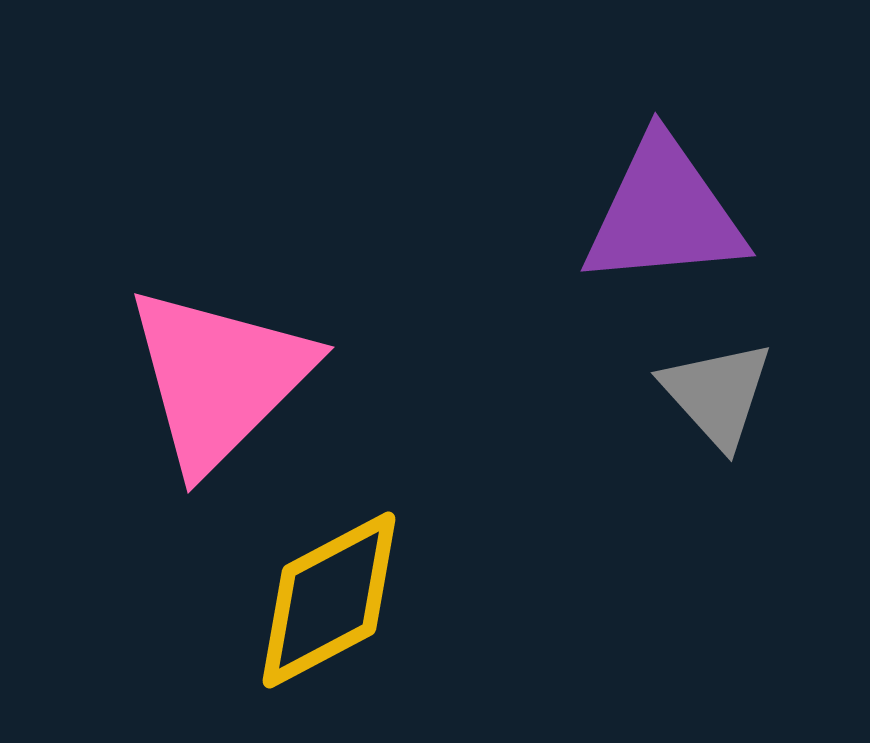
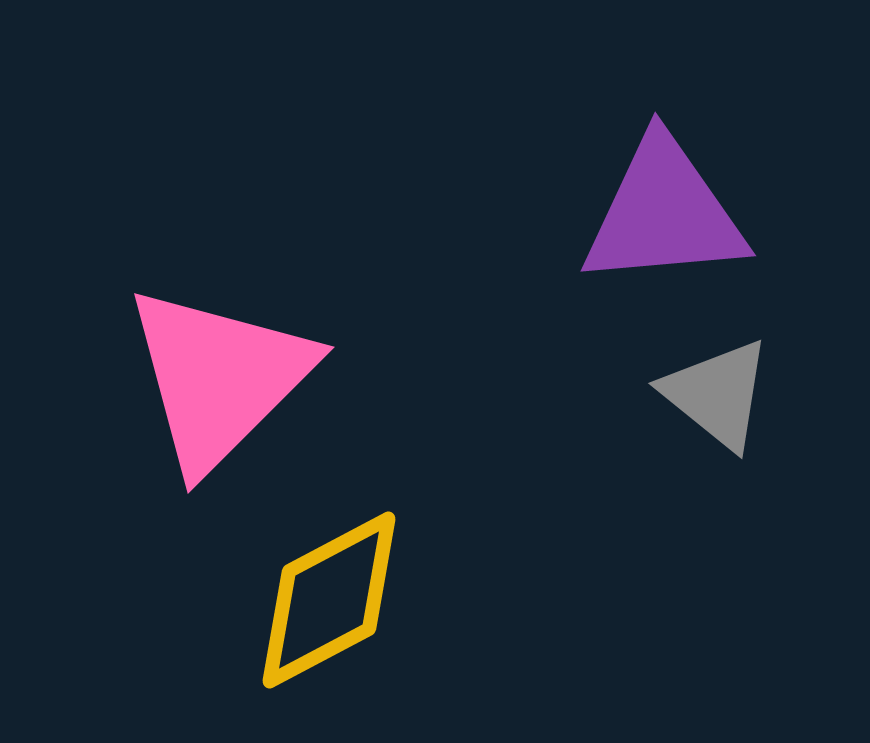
gray triangle: rotated 9 degrees counterclockwise
